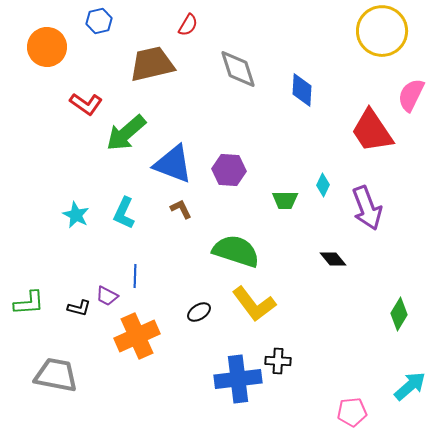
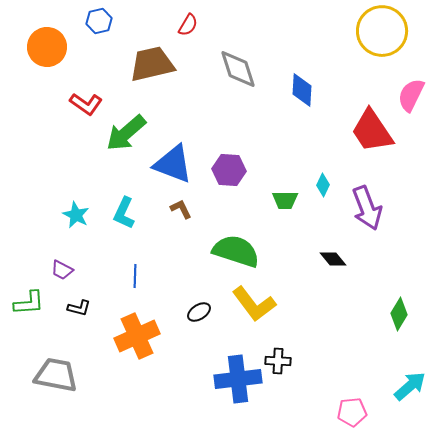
purple trapezoid: moved 45 px left, 26 px up
